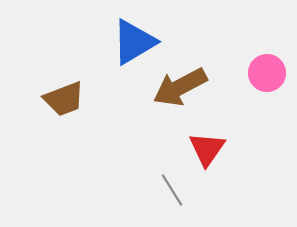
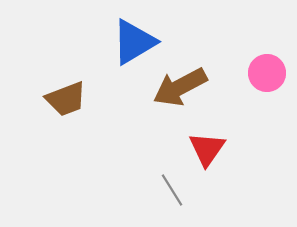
brown trapezoid: moved 2 px right
